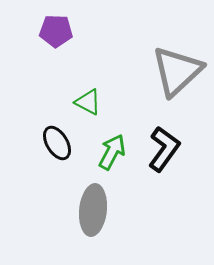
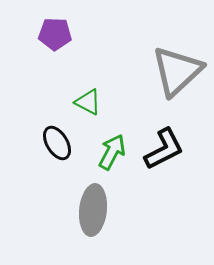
purple pentagon: moved 1 px left, 3 px down
black L-shape: rotated 27 degrees clockwise
